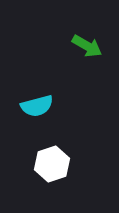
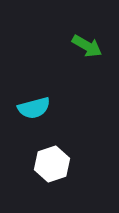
cyan semicircle: moved 3 px left, 2 px down
